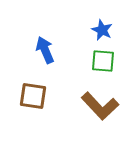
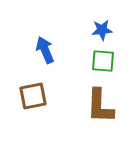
blue star: rotated 30 degrees counterclockwise
brown square: rotated 20 degrees counterclockwise
brown L-shape: rotated 45 degrees clockwise
